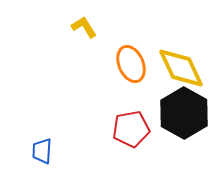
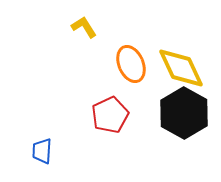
red pentagon: moved 21 px left, 14 px up; rotated 15 degrees counterclockwise
